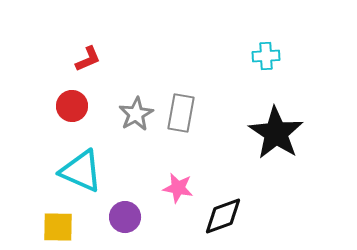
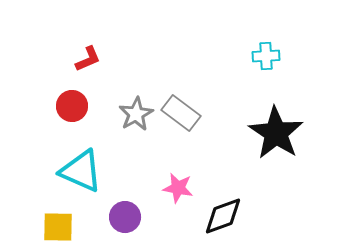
gray rectangle: rotated 63 degrees counterclockwise
